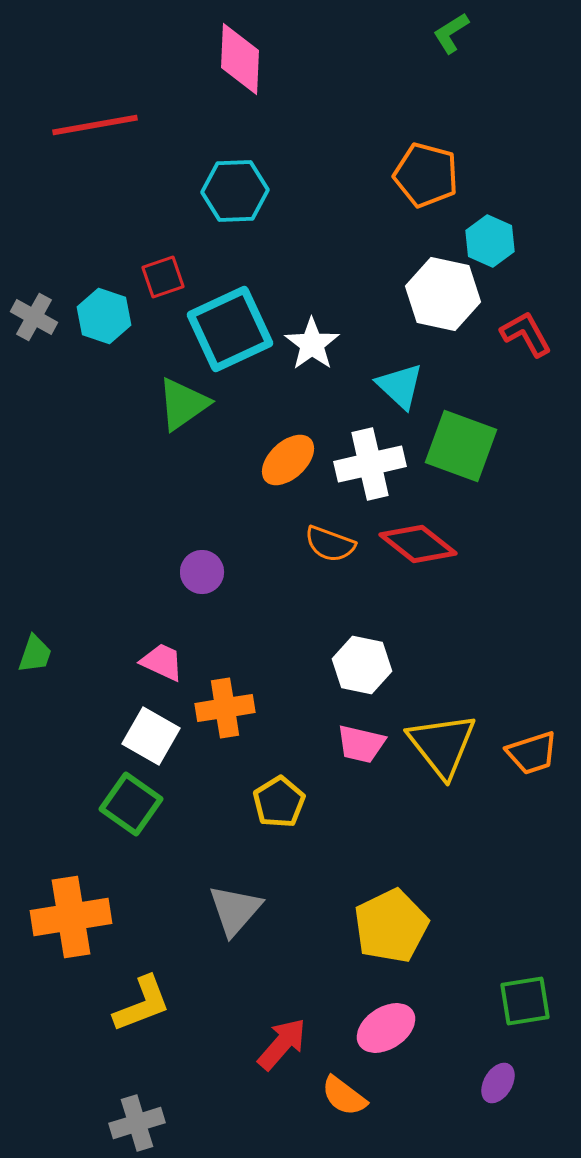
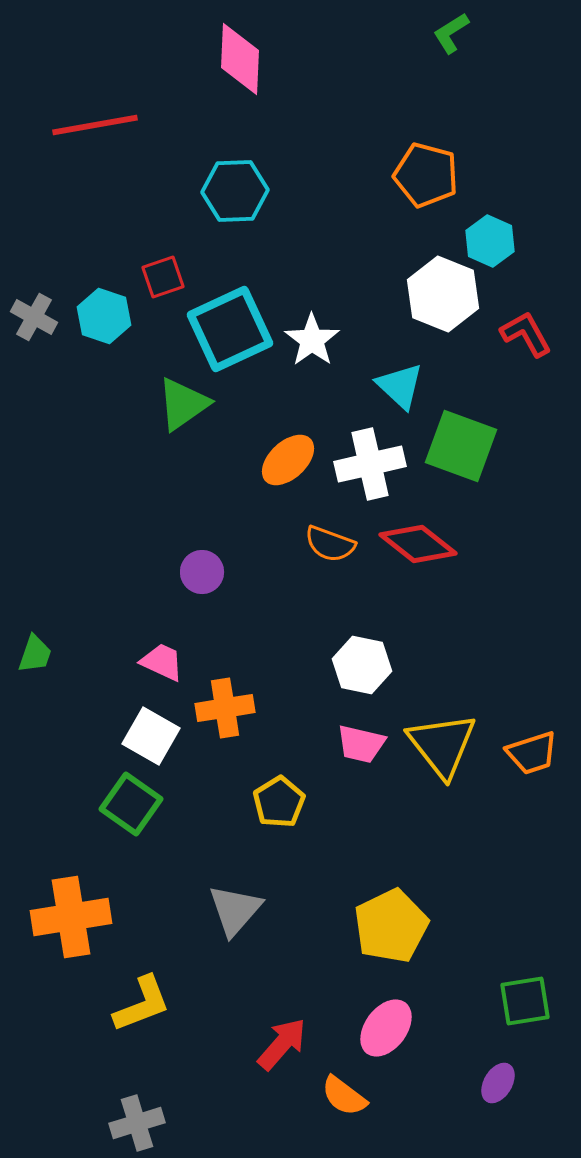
white hexagon at (443, 294): rotated 10 degrees clockwise
white star at (312, 344): moved 4 px up
pink ellipse at (386, 1028): rotated 20 degrees counterclockwise
